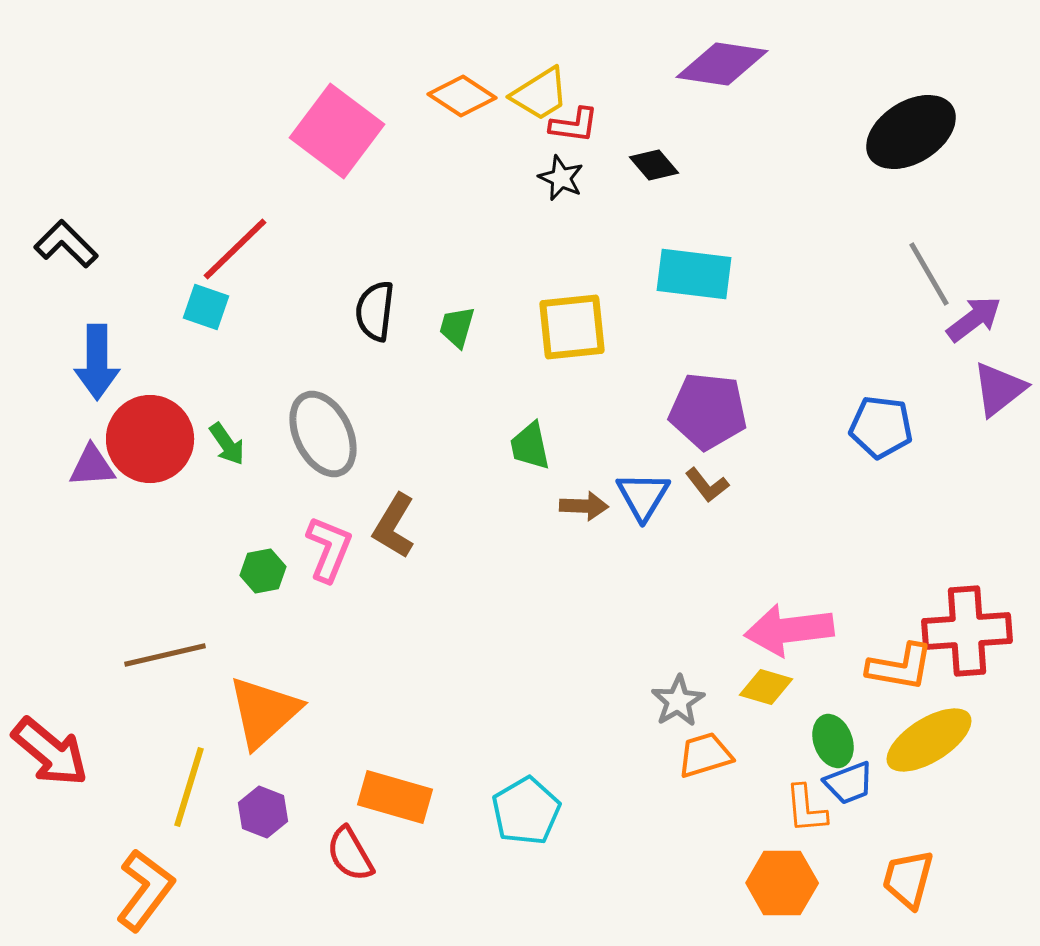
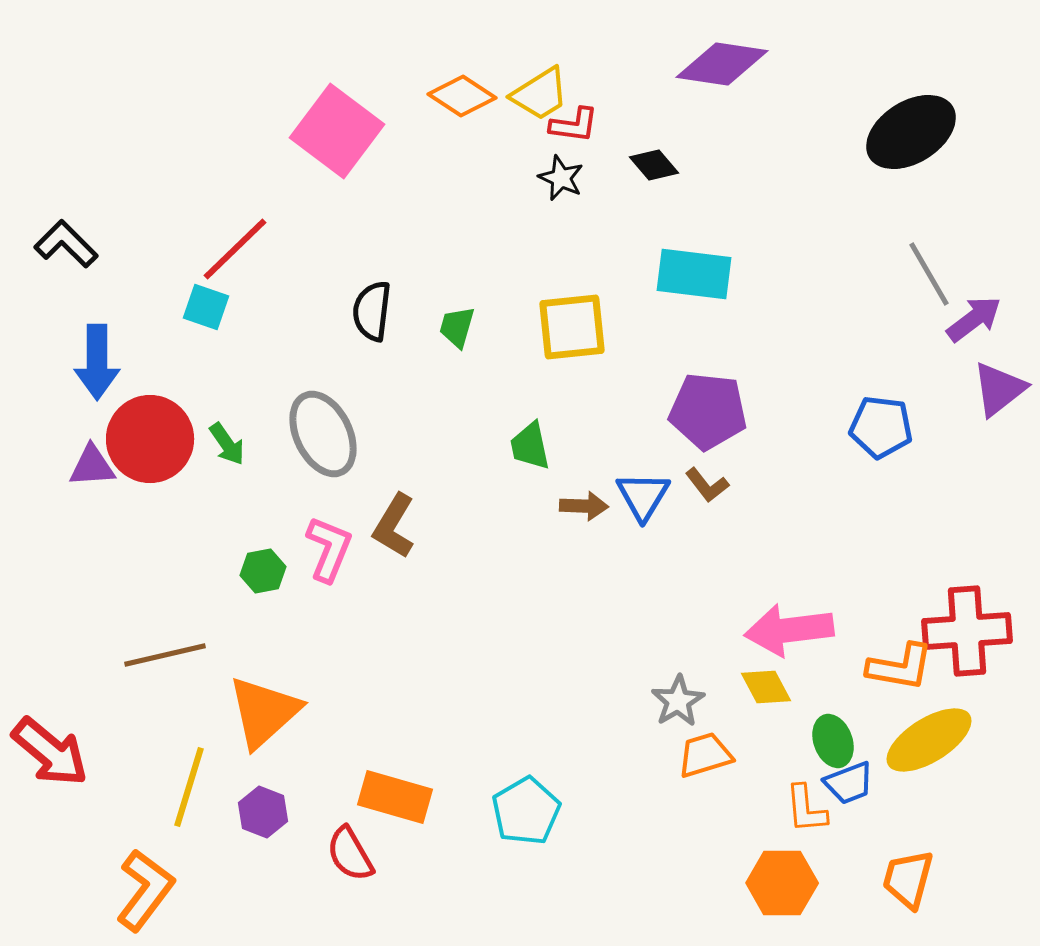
black semicircle at (375, 311): moved 3 px left
yellow diamond at (766, 687): rotated 46 degrees clockwise
